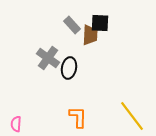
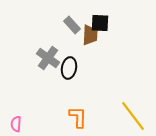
yellow line: moved 1 px right
